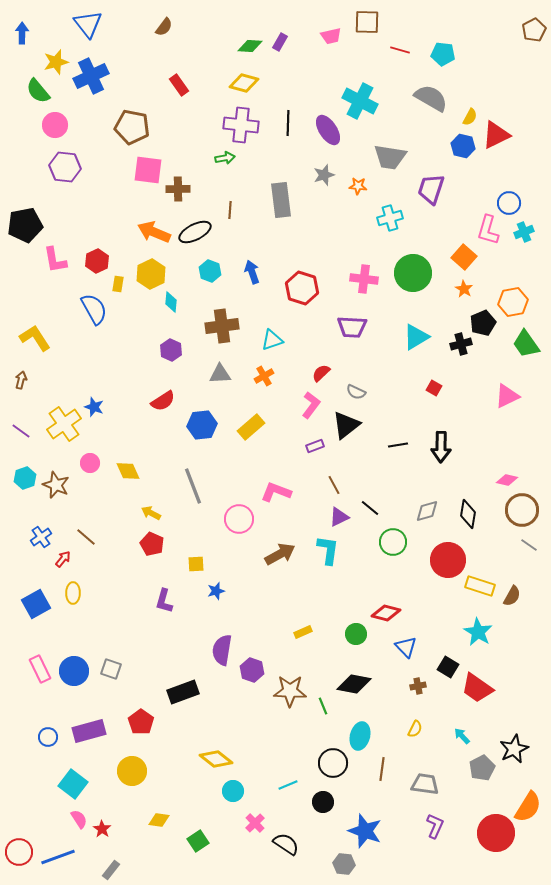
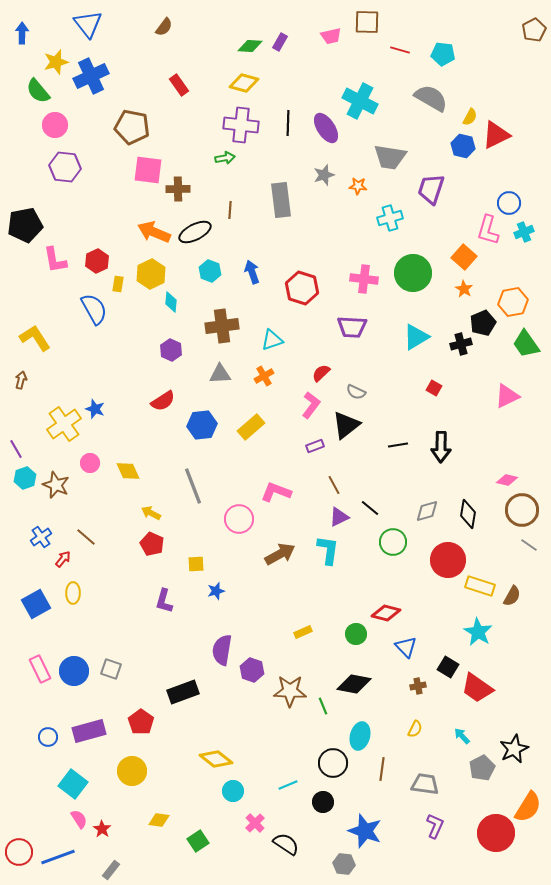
purple ellipse at (328, 130): moved 2 px left, 2 px up
blue star at (94, 407): moved 1 px right, 2 px down
purple line at (21, 431): moved 5 px left, 18 px down; rotated 24 degrees clockwise
